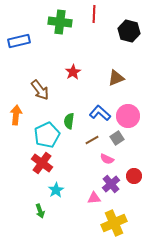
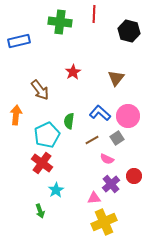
brown triangle: rotated 30 degrees counterclockwise
yellow cross: moved 10 px left, 1 px up
